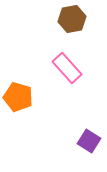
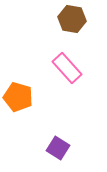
brown hexagon: rotated 20 degrees clockwise
purple square: moved 31 px left, 7 px down
